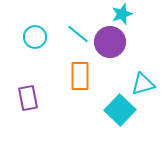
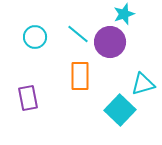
cyan star: moved 2 px right
